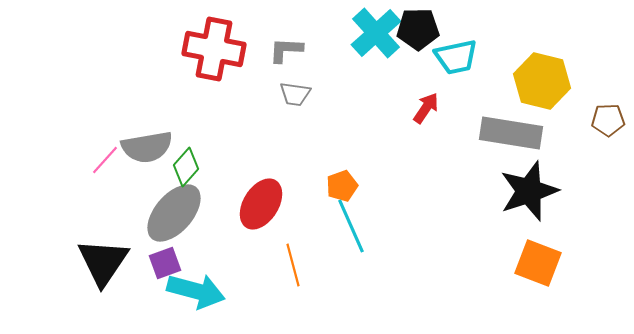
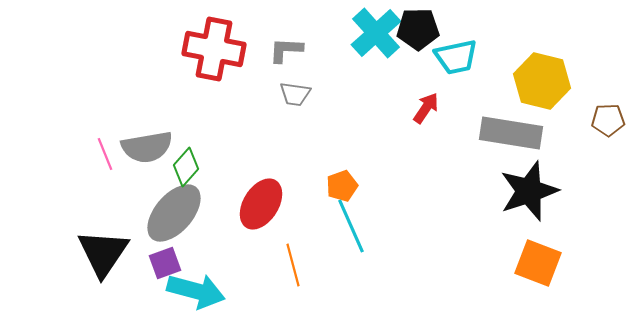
pink line: moved 6 px up; rotated 64 degrees counterclockwise
black triangle: moved 9 px up
